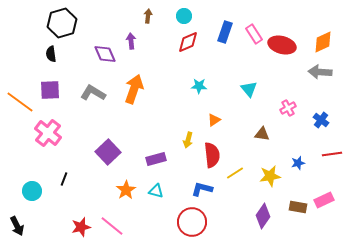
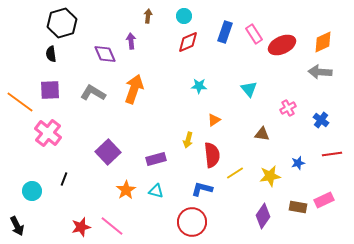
red ellipse at (282, 45): rotated 40 degrees counterclockwise
